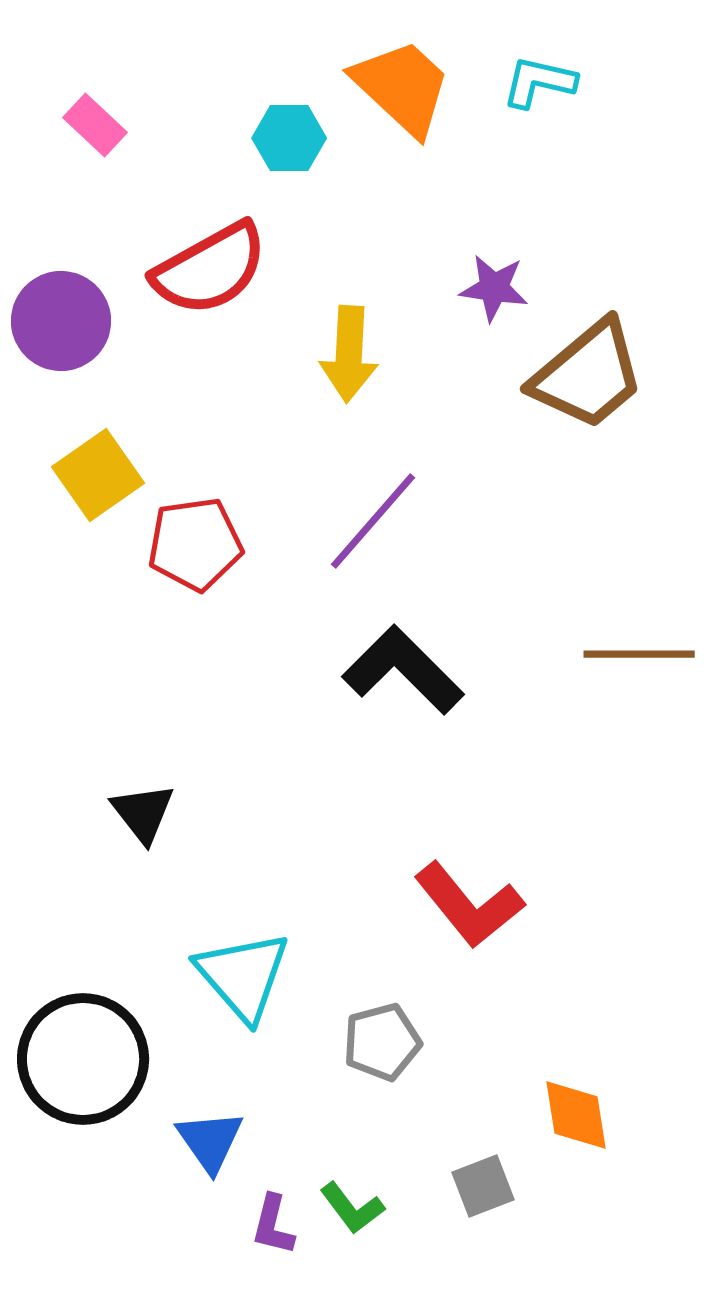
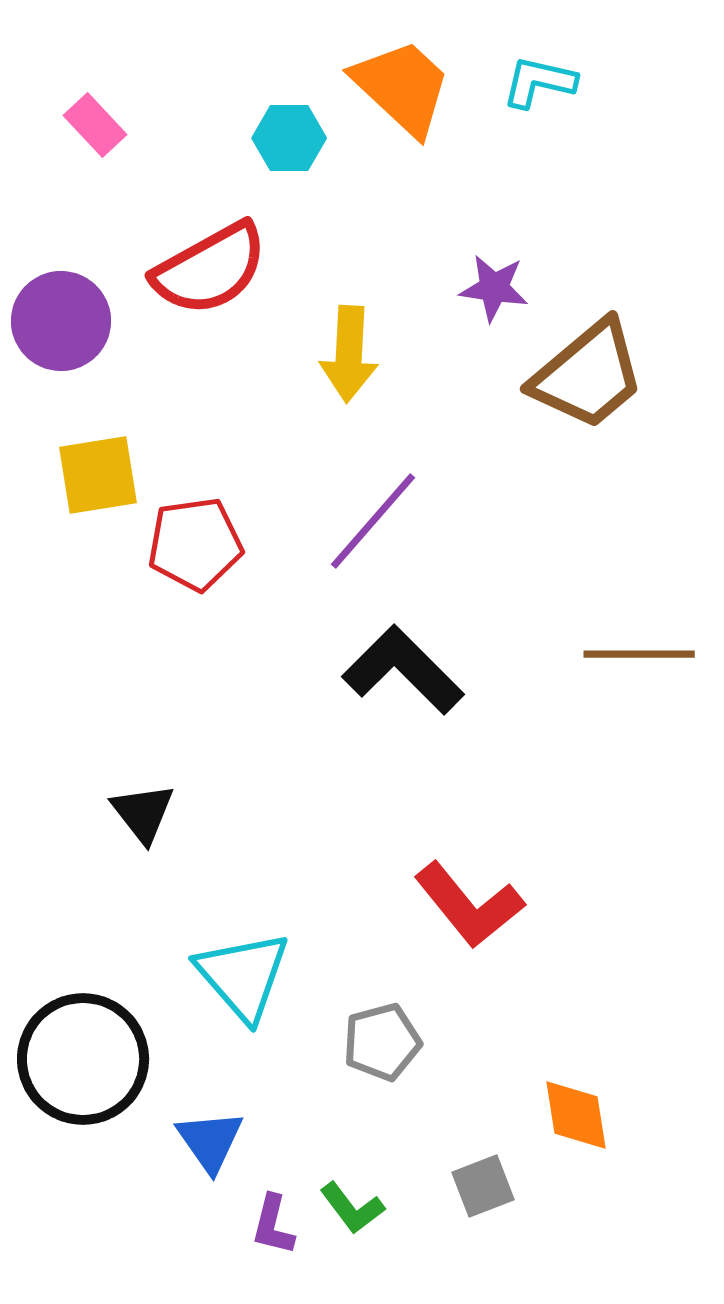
pink rectangle: rotated 4 degrees clockwise
yellow square: rotated 26 degrees clockwise
